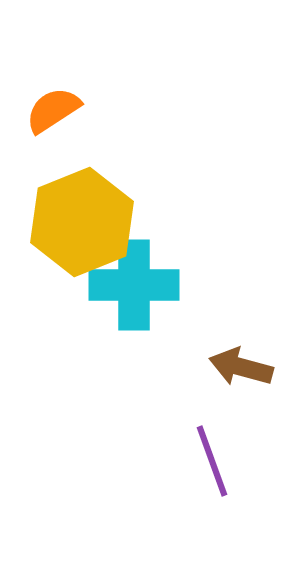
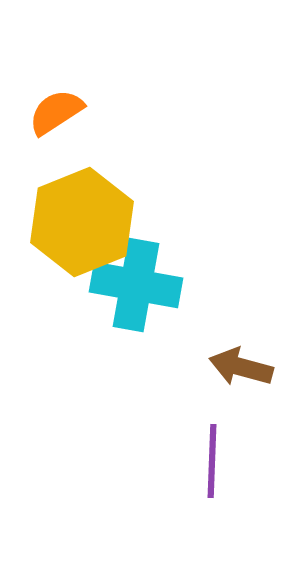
orange semicircle: moved 3 px right, 2 px down
cyan cross: moved 2 px right; rotated 10 degrees clockwise
purple line: rotated 22 degrees clockwise
